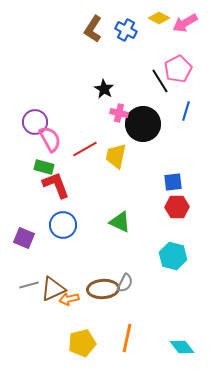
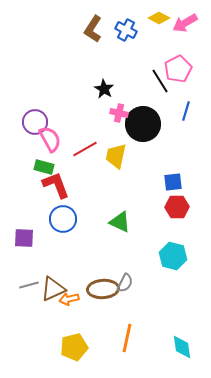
blue circle: moved 6 px up
purple square: rotated 20 degrees counterclockwise
yellow pentagon: moved 8 px left, 4 px down
cyan diamond: rotated 30 degrees clockwise
